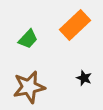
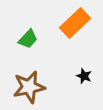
orange rectangle: moved 2 px up
black star: moved 2 px up
